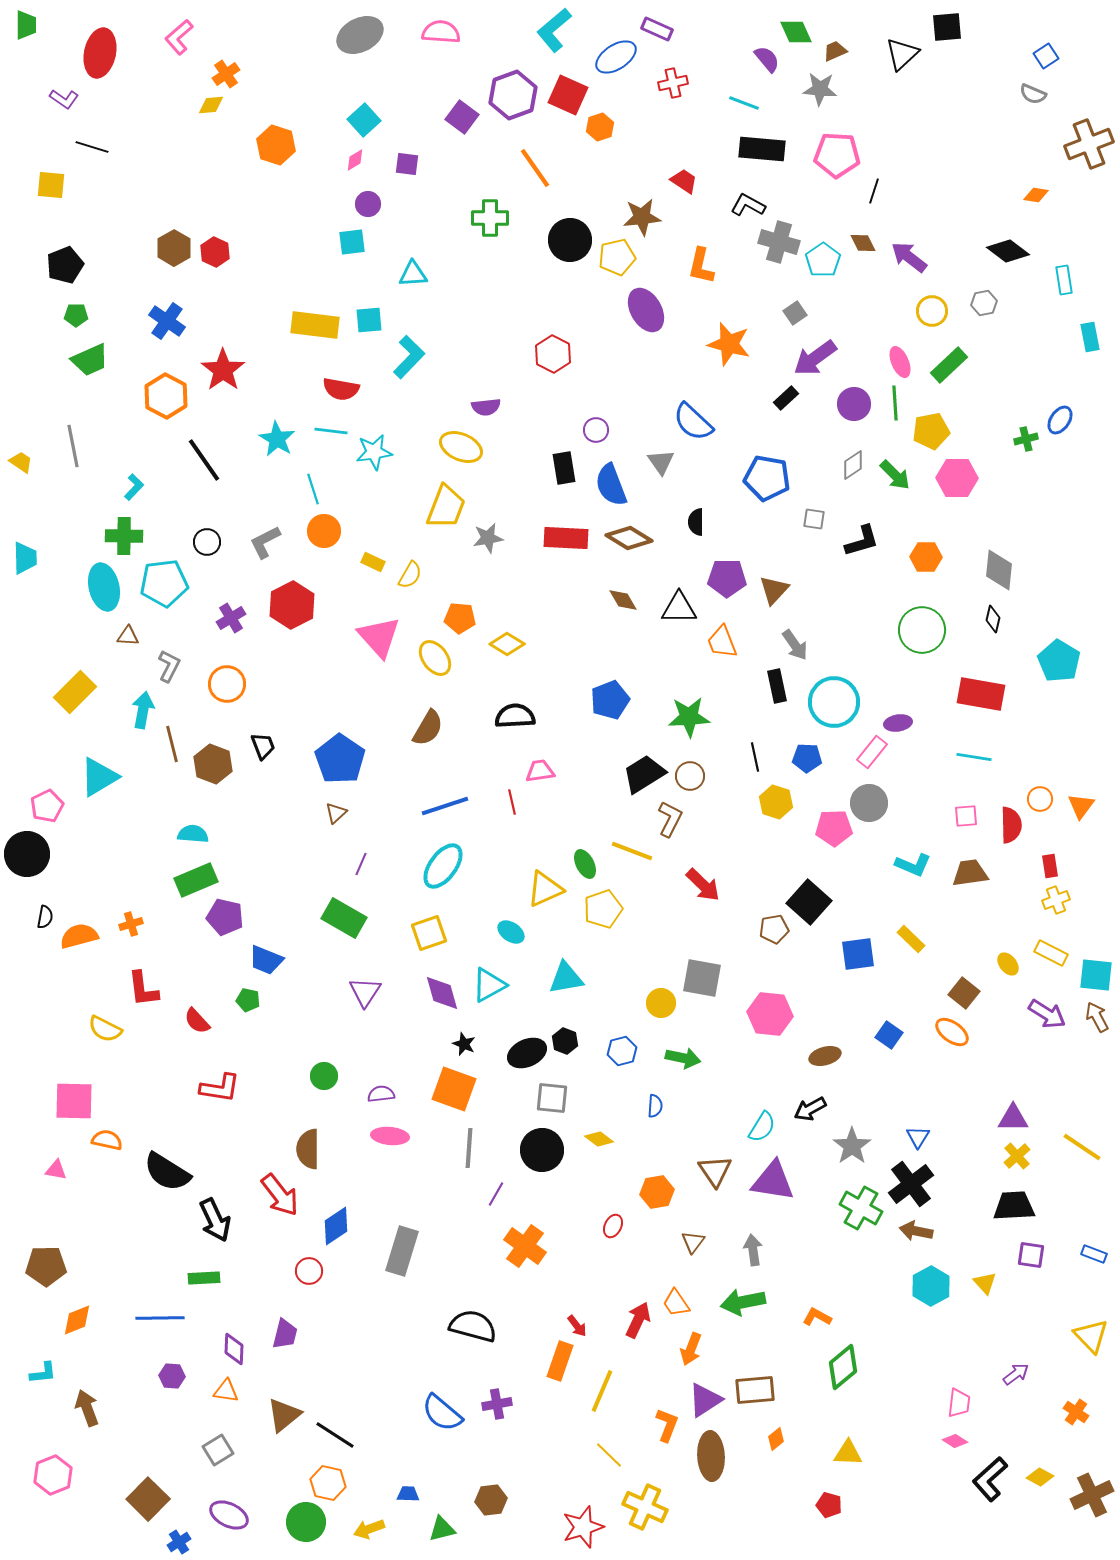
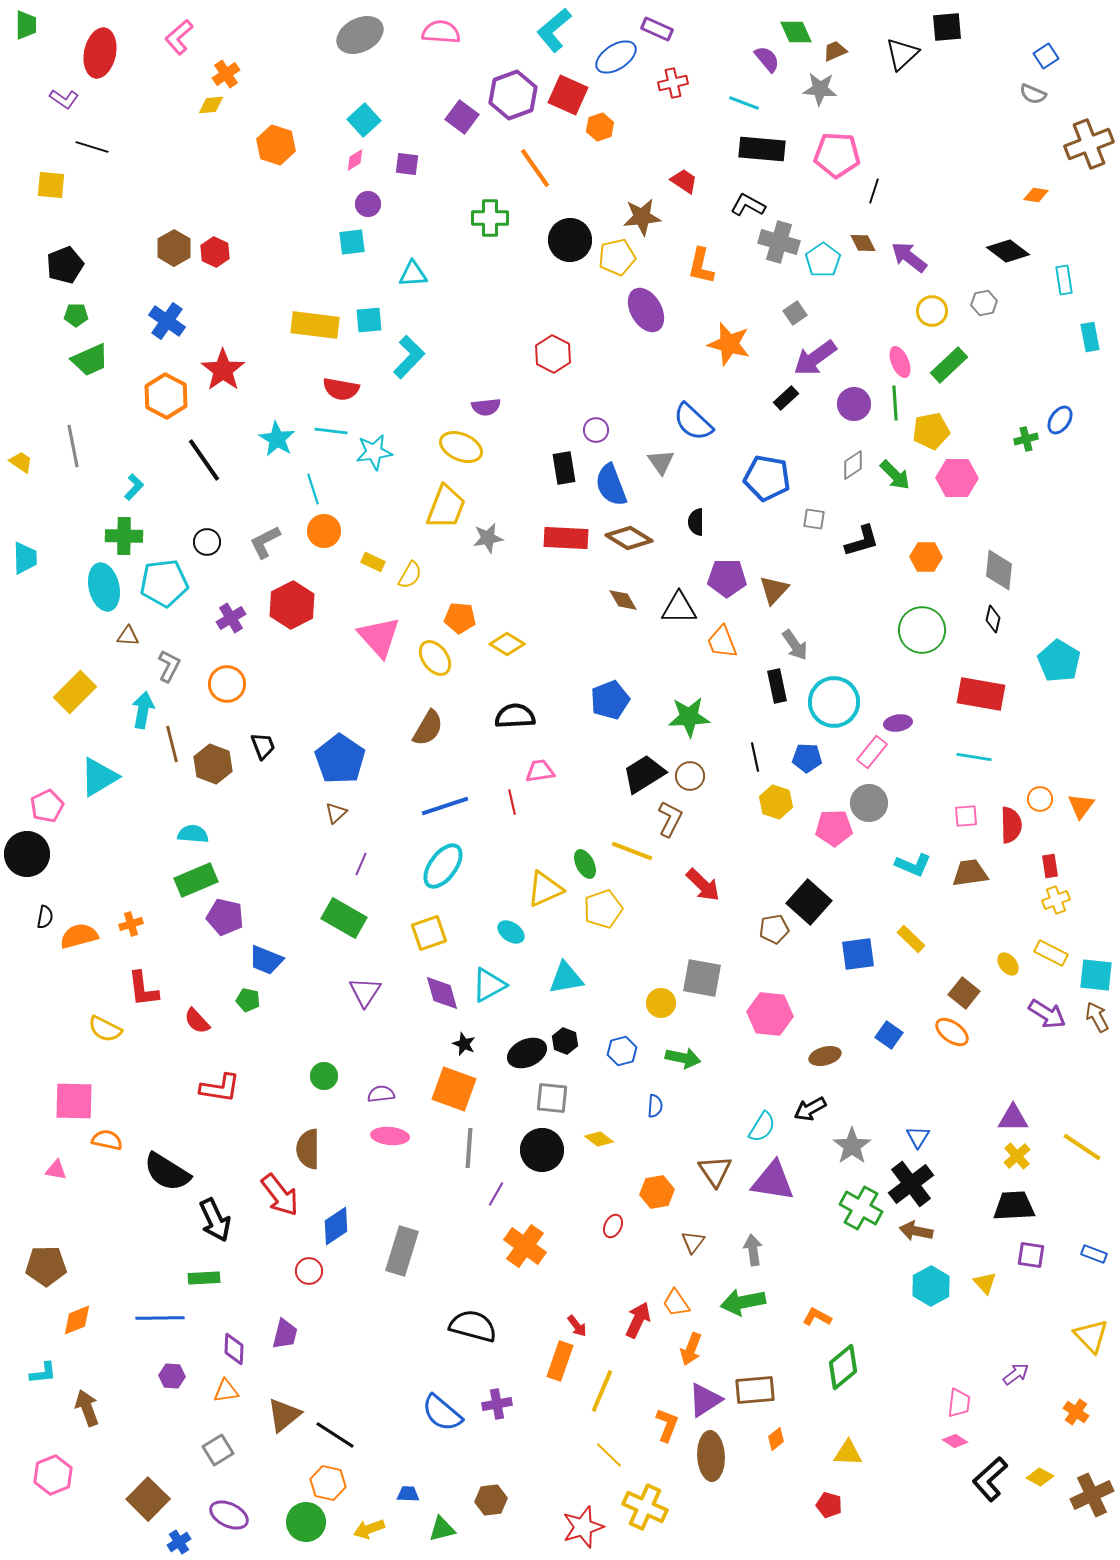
orange triangle at (226, 1391): rotated 16 degrees counterclockwise
